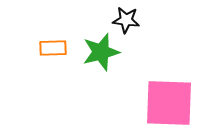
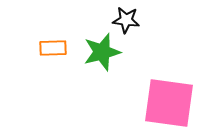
green star: moved 1 px right
pink square: rotated 6 degrees clockwise
